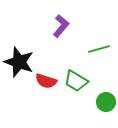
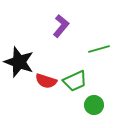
green trapezoid: moved 1 px left; rotated 55 degrees counterclockwise
green circle: moved 12 px left, 3 px down
